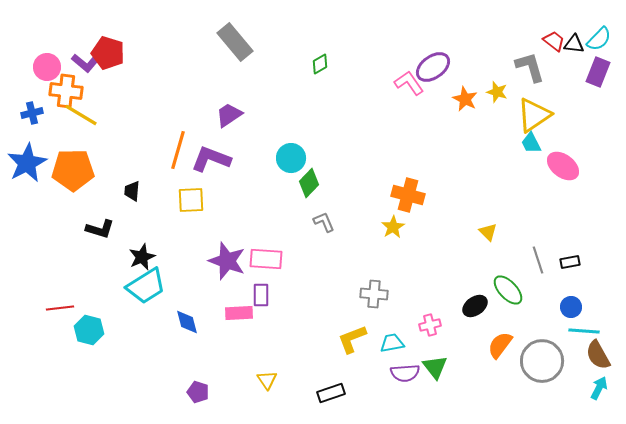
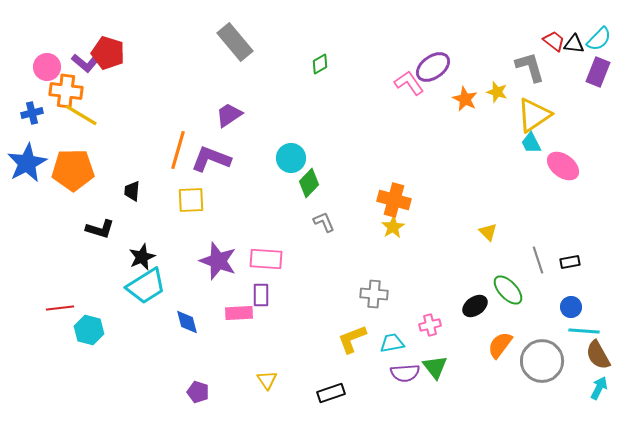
orange cross at (408, 195): moved 14 px left, 5 px down
purple star at (227, 261): moved 9 px left
